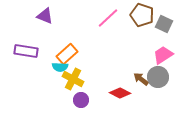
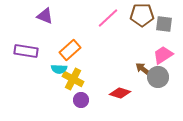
brown pentagon: rotated 20 degrees counterclockwise
gray square: rotated 18 degrees counterclockwise
orange rectangle: moved 3 px right, 4 px up
cyan semicircle: moved 1 px left, 2 px down
brown arrow: moved 2 px right, 10 px up
red diamond: rotated 10 degrees counterclockwise
